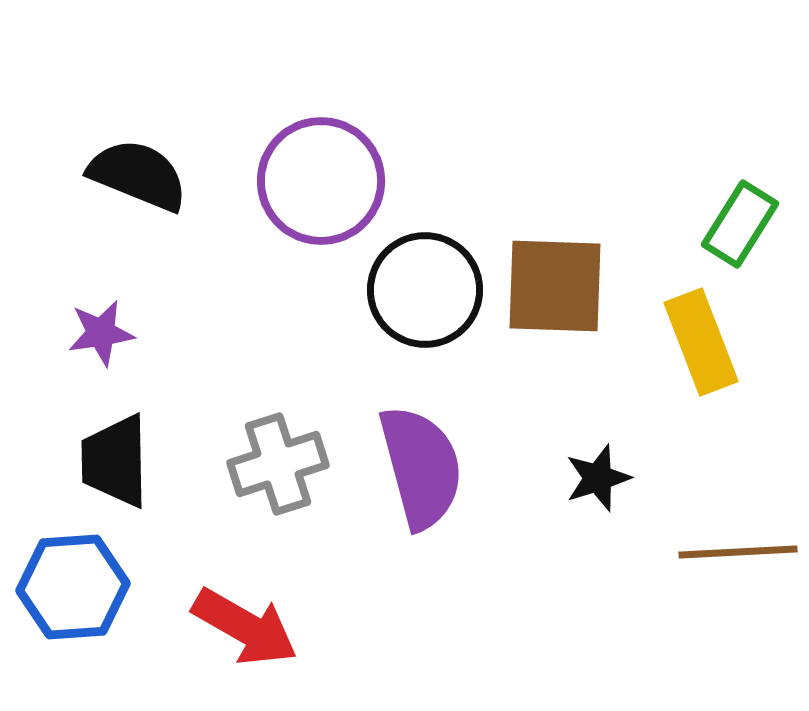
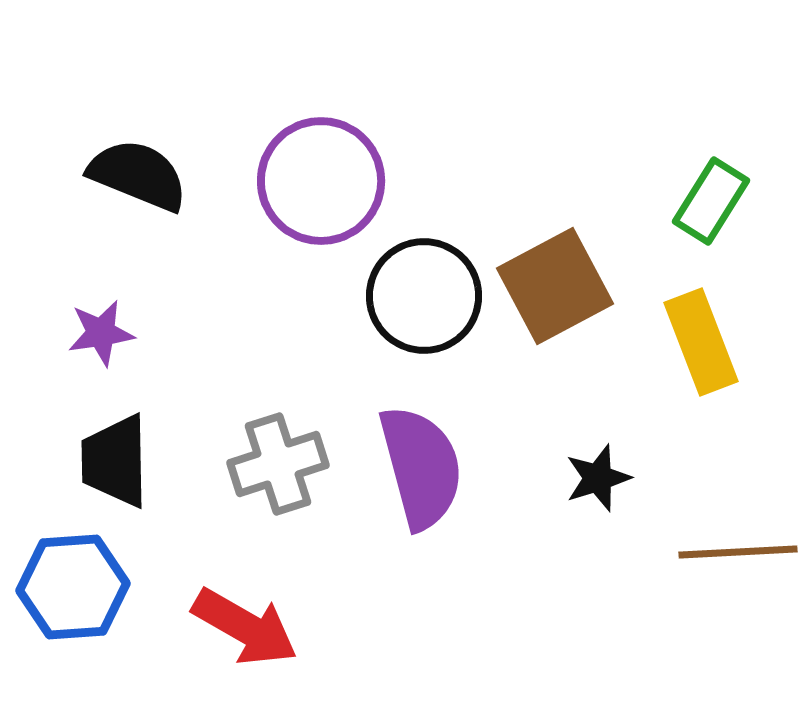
green rectangle: moved 29 px left, 23 px up
brown square: rotated 30 degrees counterclockwise
black circle: moved 1 px left, 6 px down
